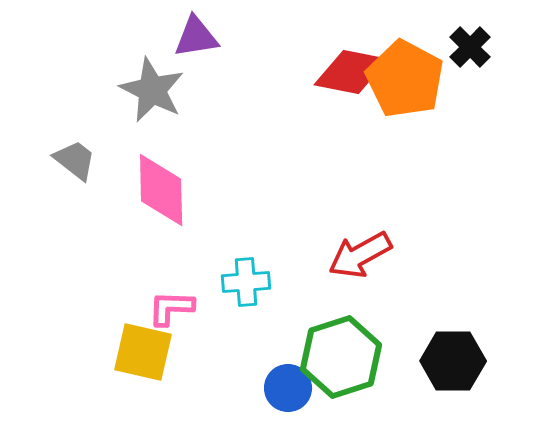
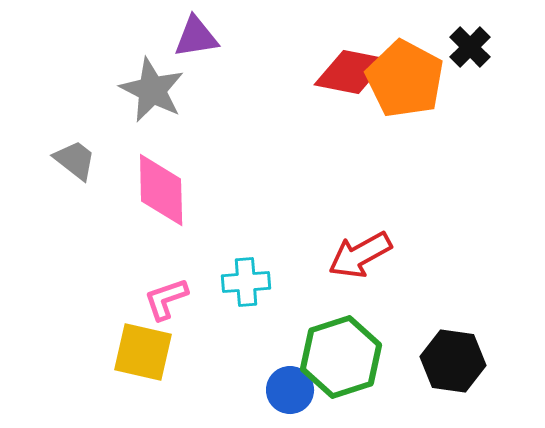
pink L-shape: moved 5 px left, 9 px up; rotated 21 degrees counterclockwise
black hexagon: rotated 8 degrees clockwise
blue circle: moved 2 px right, 2 px down
